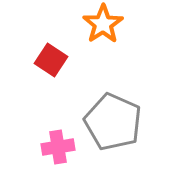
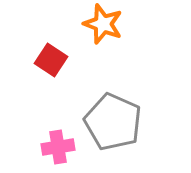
orange star: rotated 18 degrees counterclockwise
